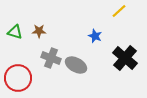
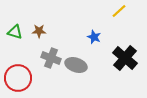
blue star: moved 1 px left, 1 px down
gray ellipse: rotated 10 degrees counterclockwise
